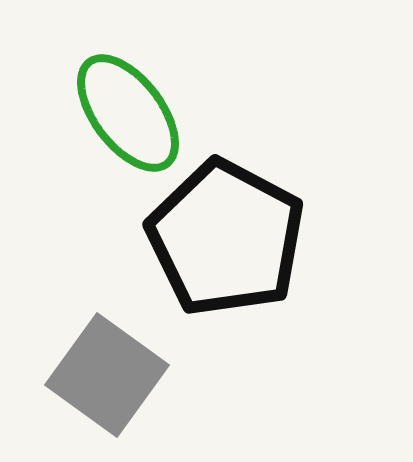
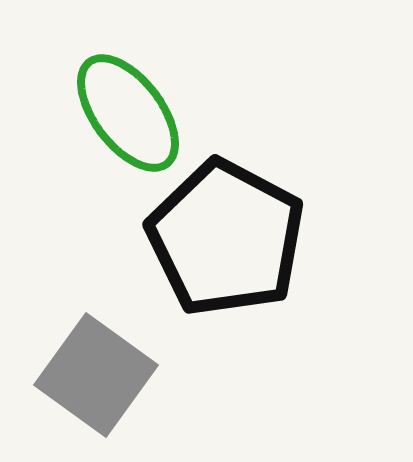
gray square: moved 11 px left
